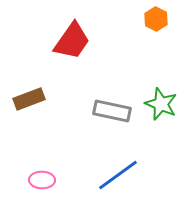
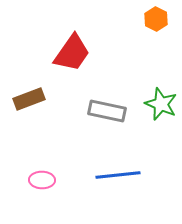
red trapezoid: moved 12 px down
gray rectangle: moved 5 px left
blue line: rotated 30 degrees clockwise
